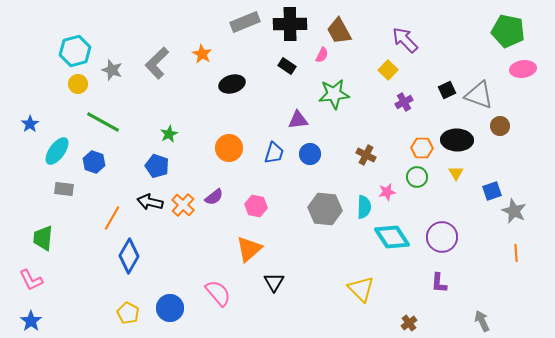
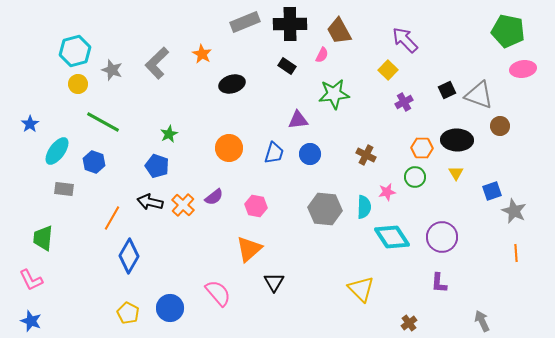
green circle at (417, 177): moved 2 px left
blue star at (31, 321): rotated 15 degrees counterclockwise
